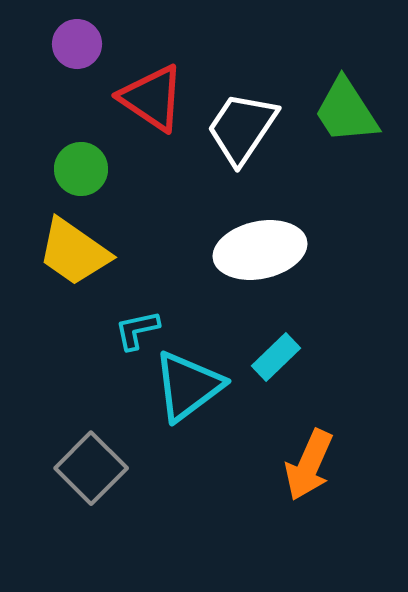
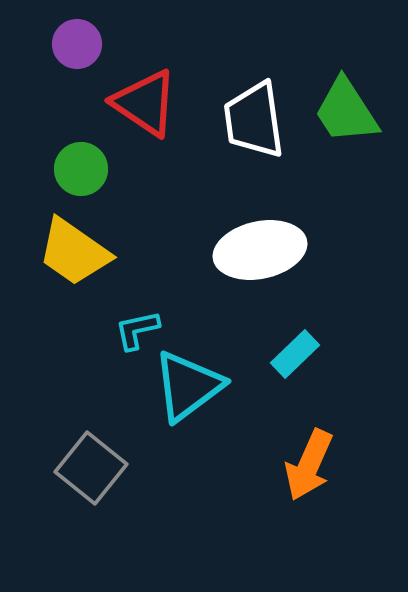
red triangle: moved 7 px left, 5 px down
white trapezoid: moved 12 px right, 8 px up; rotated 42 degrees counterclockwise
cyan rectangle: moved 19 px right, 3 px up
gray square: rotated 6 degrees counterclockwise
